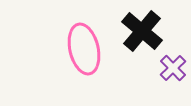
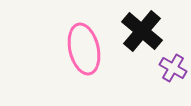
purple cross: rotated 16 degrees counterclockwise
